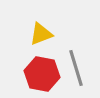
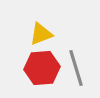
red hexagon: moved 6 px up; rotated 16 degrees counterclockwise
